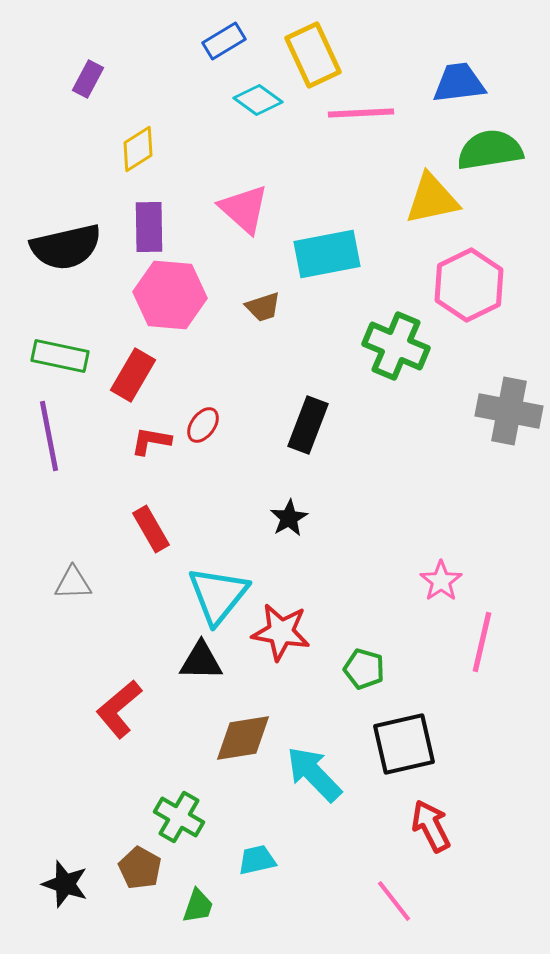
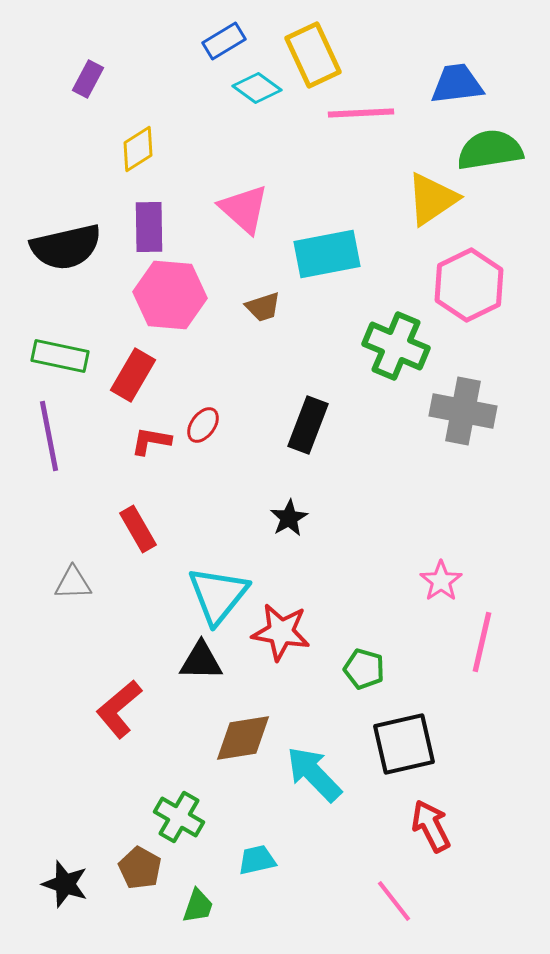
blue trapezoid at (459, 83): moved 2 px left, 1 px down
cyan diamond at (258, 100): moved 1 px left, 12 px up
yellow triangle at (432, 199): rotated 22 degrees counterclockwise
gray cross at (509, 411): moved 46 px left
red rectangle at (151, 529): moved 13 px left
